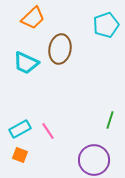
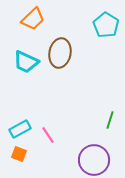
orange trapezoid: moved 1 px down
cyan pentagon: rotated 20 degrees counterclockwise
brown ellipse: moved 4 px down
cyan trapezoid: moved 1 px up
pink line: moved 4 px down
orange square: moved 1 px left, 1 px up
